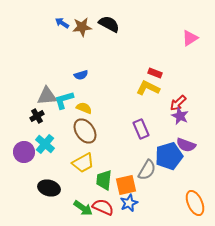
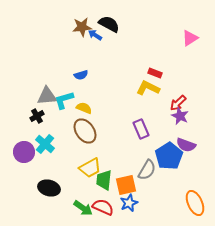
blue arrow: moved 33 px right, 12 px down
blue pentagon: rotated 16 degrees counterclockwise
yellow trapezoid: moved 7 px right, 5 px down
